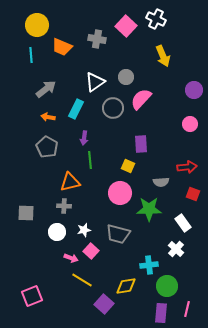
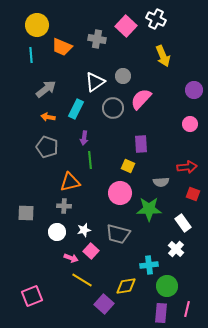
gray circle at (126, 77): moved 3 px left, 1 px up
gray pentagon at (47, 147): rotated 10 degrees counterclockwise
